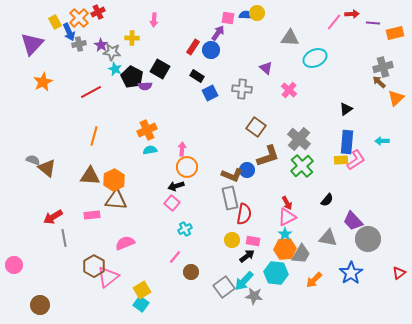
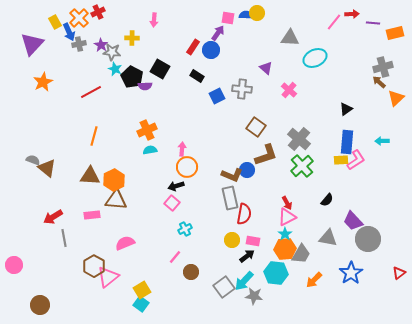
blue square at (210, 93): moved 7 px right, 3 px down
brown L-shape at (268, 156): moved 2 px left, 1 px up
